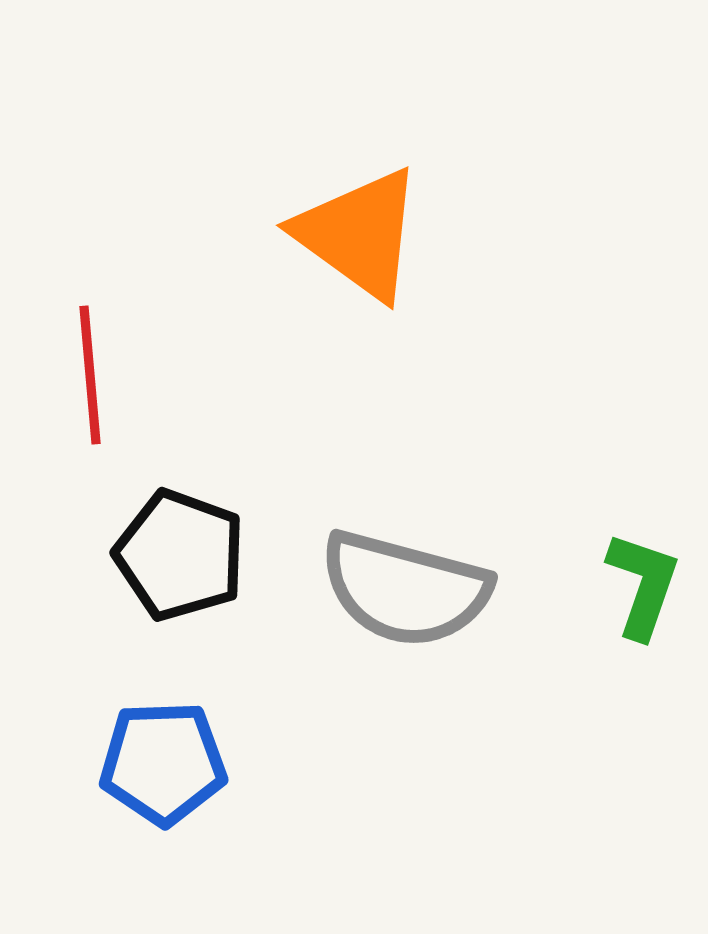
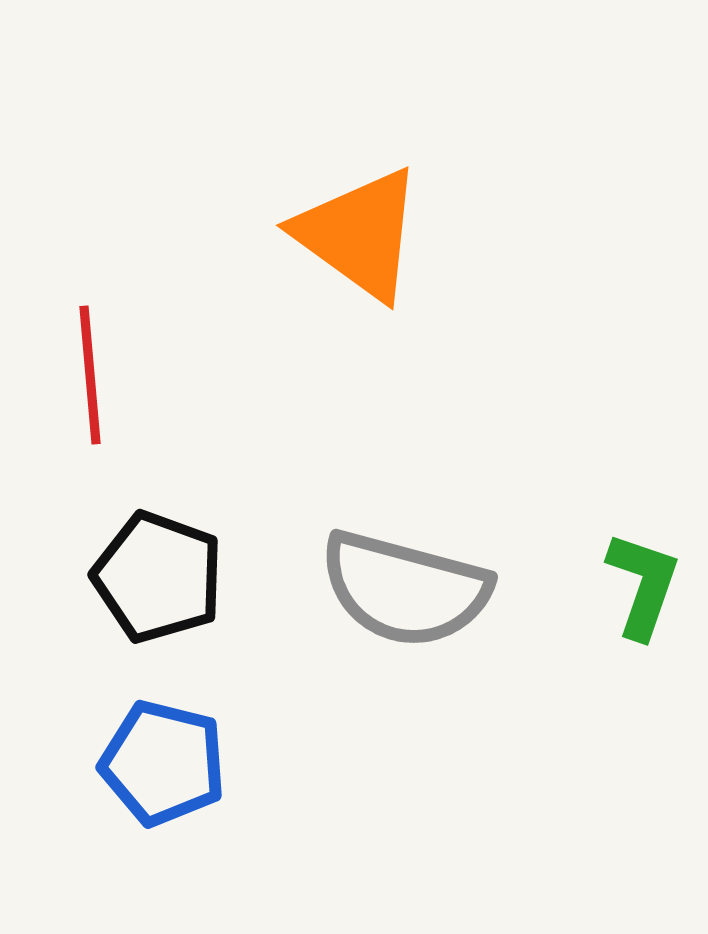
black pentagon: moved 22 px left, 22 px down
blue pentagon: rotated 16 degrees clockwise
